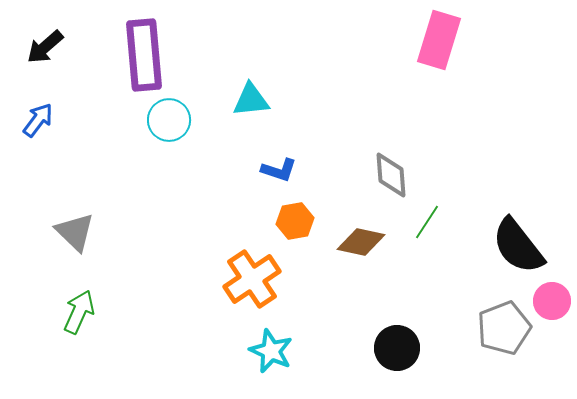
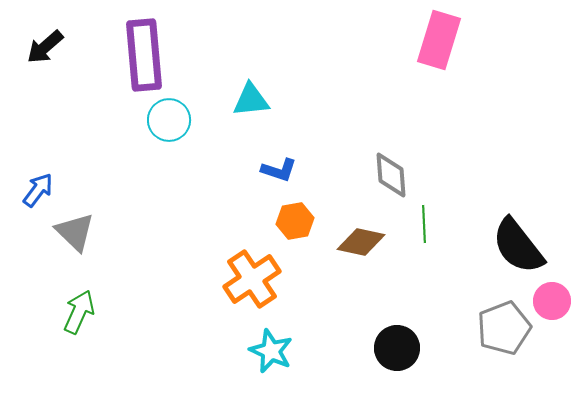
blue arrow: moved 70 px down
green line: moved 3 px left, 2 px down; rotated 36 degrees counterclockwise
